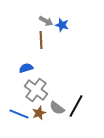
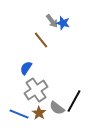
gray arrow: moved 6 px right; rotated 24 degrees clockwise
blue star: moved 1 px right, 2 px up
brown line: rotated 36 degrees counterclockwise
blue semicircle: rotated 40 degrees counterclockwise
gray cross: rotated 20 degrees clockwise
black line: moved 2 px left, 5 px up
brown star: rotated 16 degrees counterclockwise
